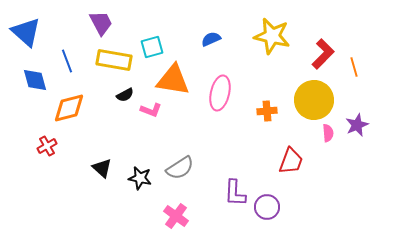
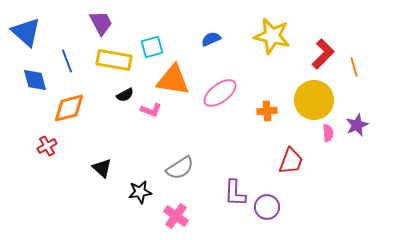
pink ellipse: rotated 40 degrees clockwise
black star: moved 14 px down; rotated 20 degrees counterclockwise
